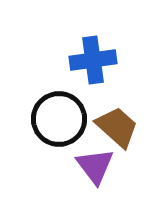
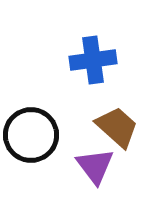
black circle: moved 28 px left, 16 px down
